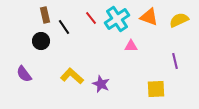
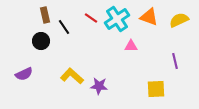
red line: rotated 16 degrees counterclockwise
purple semicircle: rotated 78 degrees counterclockwise
purple star: moved 2 px left, 2 px down; rotated 18 degrees counterclockwise
